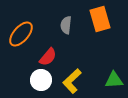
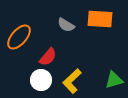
orange rectangle: rotated 70 degrees counterclockwise
gray semicircle: rotated 66 degrees counterclockwise
orange ellipse: moved 2 px left, 3 px down
green triangle: rotated 12 degrees counterclockwise
